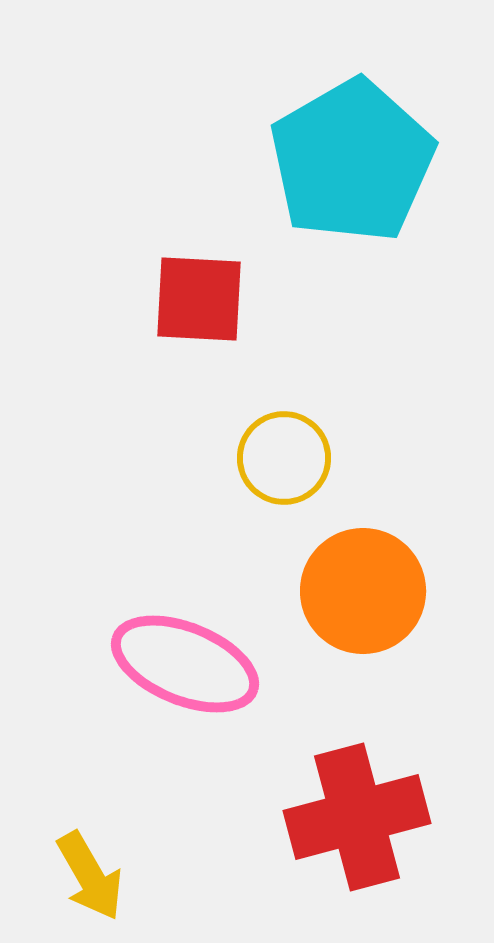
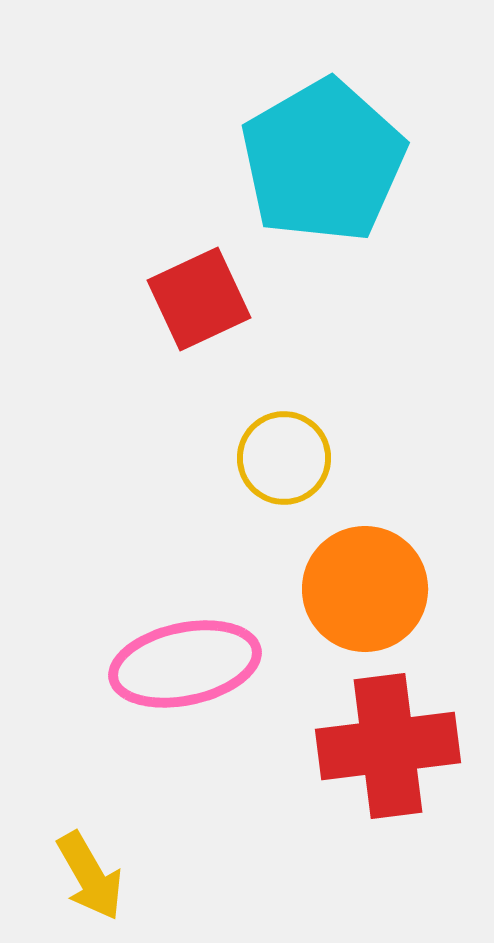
cyan pentagon: moved 29 px left
red square: rotated 28 degrees counterclockwise
orange circle: moved 2 px right, 2 px up
pink ellipse: rotated 34 degrees counterclockwise
red cross: moved 31 px right, 71 px up; rotated 8 degrees clockwise
